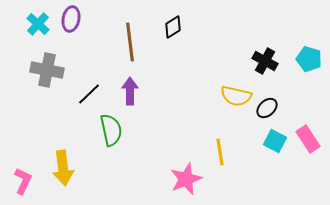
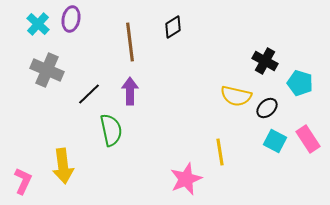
cyan pentagon: moved 9 px left, 24 px down
gray cross: rotated 12 degrees clockwise
yellow arrow: moved 2 px up
